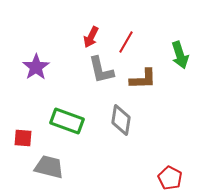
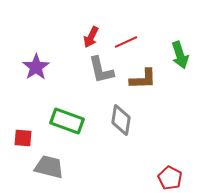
red line: rotated 35 degrees clockwise
